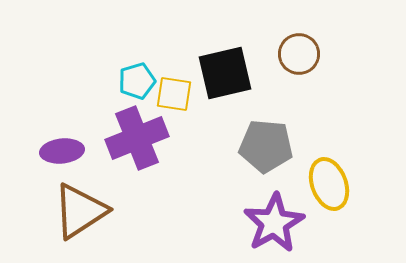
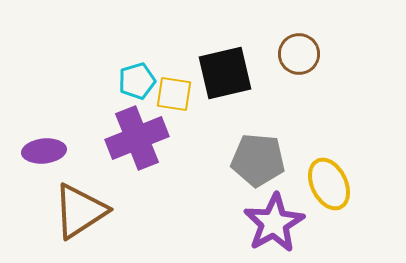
gray pentagon: moved 8 px left, 14 px down
purple ellipse: moved 18 px left
yellow ellipse: rotated 6 degrees counterclockwise
